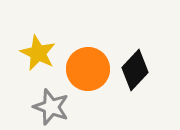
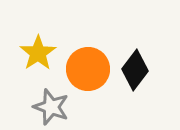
yellow star: rotated 12 degrees clockwise
black diamond: rotated 6 degrees counterclockwise
